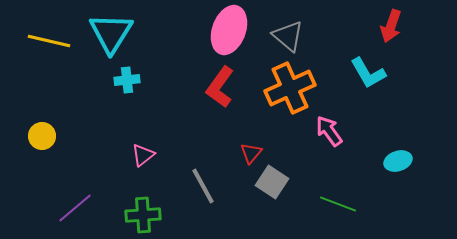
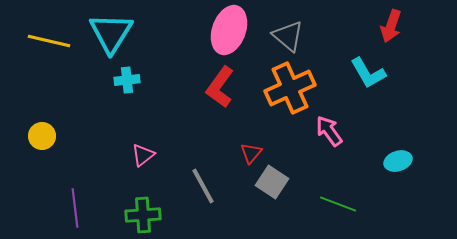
purple line: rotated 57 degrees counterclockwise
